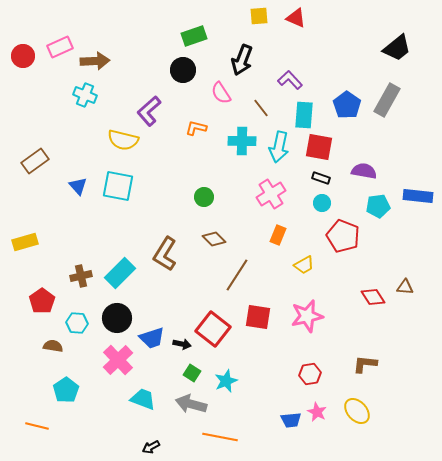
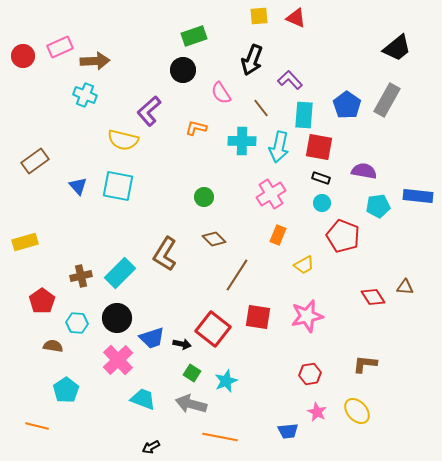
black arrow at (242, 60): moved 10 px right
blue trapezoid at (291, 420): moved 3 px left, 11 px down
